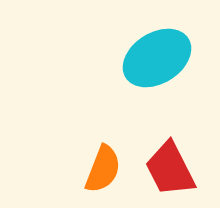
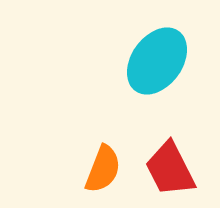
cyan ellipse: moved 3 px down; rotated 22 degrees counterclockwise
